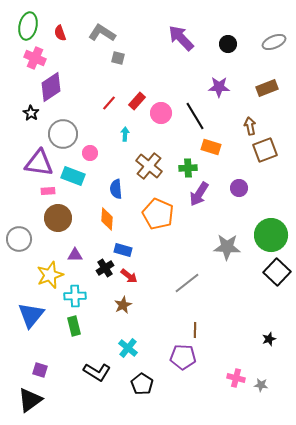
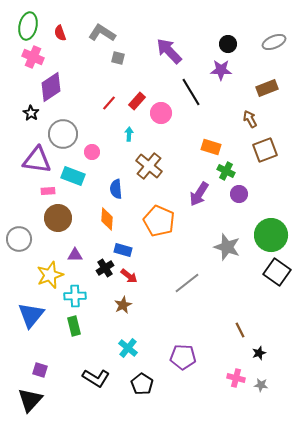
purple arrow at (181, 38): moved 12 px left, 13 px down
pink cross at (35, 58): moved 2 px left, 1 px up
purple star at (219, 87): moved 2 px right, 17 px up
black line at (195, 116): moved 4 px left, 24 px up
brown arrow at (250, 126): moved 7 px up; rotated 18 degrees counterclockwise
cyan arrow at (125, 134): moved 4 px right
pink circle at (90, 153): moved 2 px right, 1 px up
purple triangle at (39, 163): moved 2 px left, 3 px up
green cross at (188, 168): moved 38 px right, 3 px down; rotated 30 degrees clockwise
purple circle at (239, 188): moved 6 px down
orange pentagon at (158, 214): moved 1 px right, 7 px down
gray star at (227, 247): rotated 16 degrees clockwise
black square at (277, 272): rotated 8 degrees counterclockwise
brown line at (195, 330): moved 45 px right; rotated 28 degrees counterclockwise
black star at (269, 339): moved 10 px left, 14 px down
black L-shape at (97, 372): moved 1 px left, 6 px down
black triangle at (30, 400): rotated 12 degrees counterclockwise
